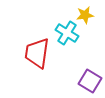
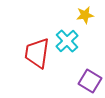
cyan cross: moved 8 px down; rotated 15 degrees clockwise
